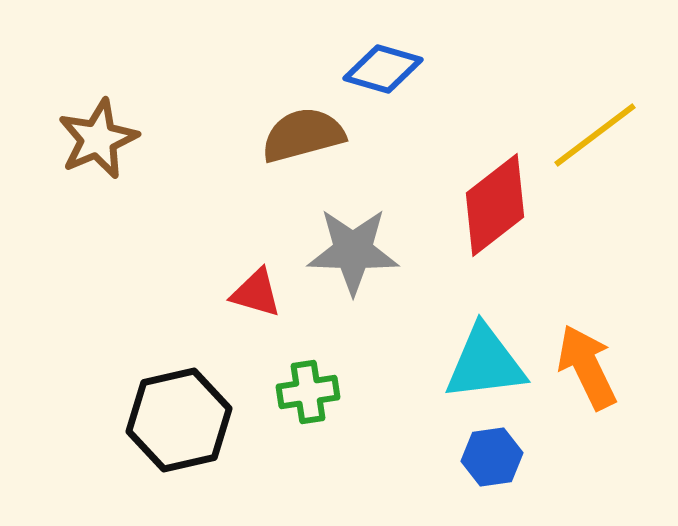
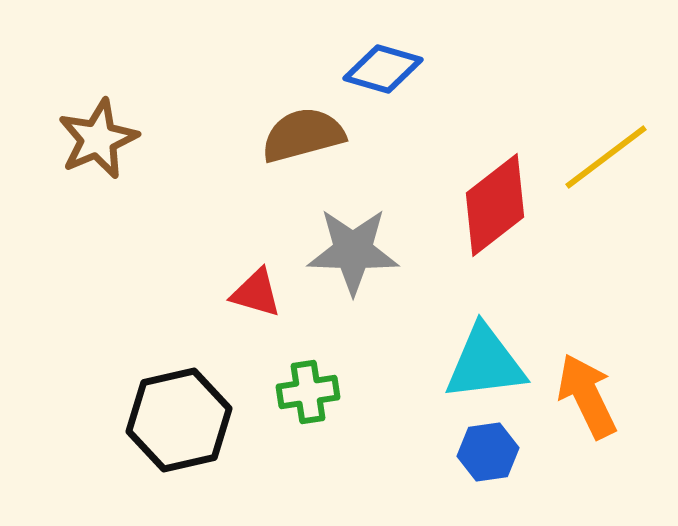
yellow line: moved 11 px right, 22 px down
orange arrow: moved 29 px down
blue hexagon: moved 4 px left, 5 px up
